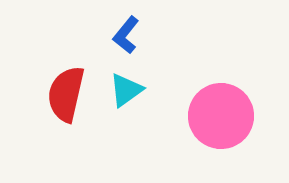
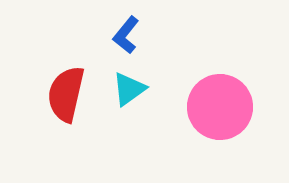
cyan triangle: moved 3 px right, 1 px up
pink circle: moved 1 px left, 9 px up
